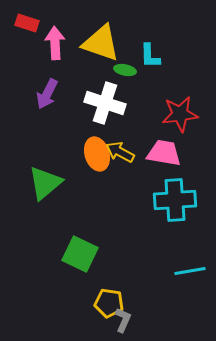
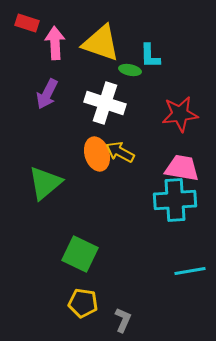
green ellipse: moved 5 px right
pink trapezoid: moved 18 px right, 15 px down
yellow pentagon: moved 26 px left
